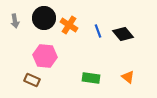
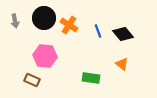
orange triangle: moved 6 px left, 13 px up
